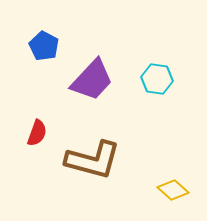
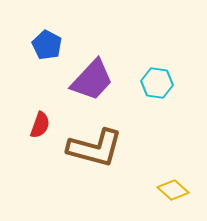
blue pentagon: moved 3 px right, 1 px up
cyan hexagon: moved 4 px down
red semicircle: moved 3 px right, 8 px up
brown L-shape: moved 2 px right, 12 px up
